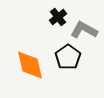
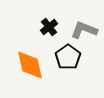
black cross: moved 9 px left, 10 px down
gray L-shape: rotated 8 degrees counterclockwise
